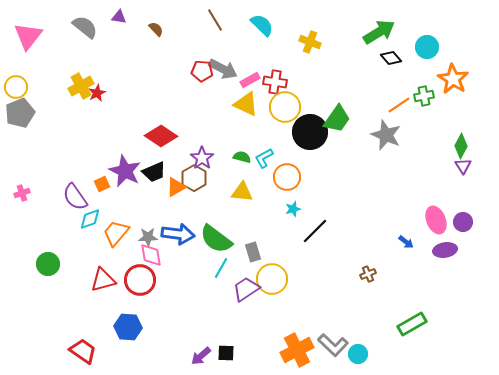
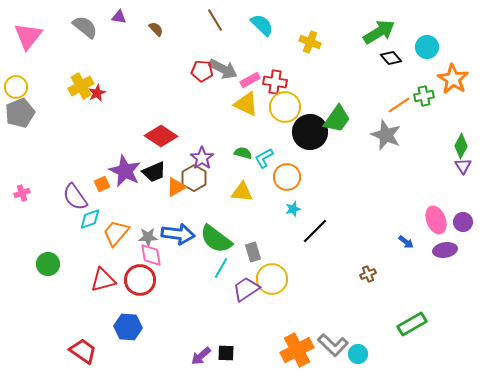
green semicircle at (242, 157): moved 1 px right, 4 px up
